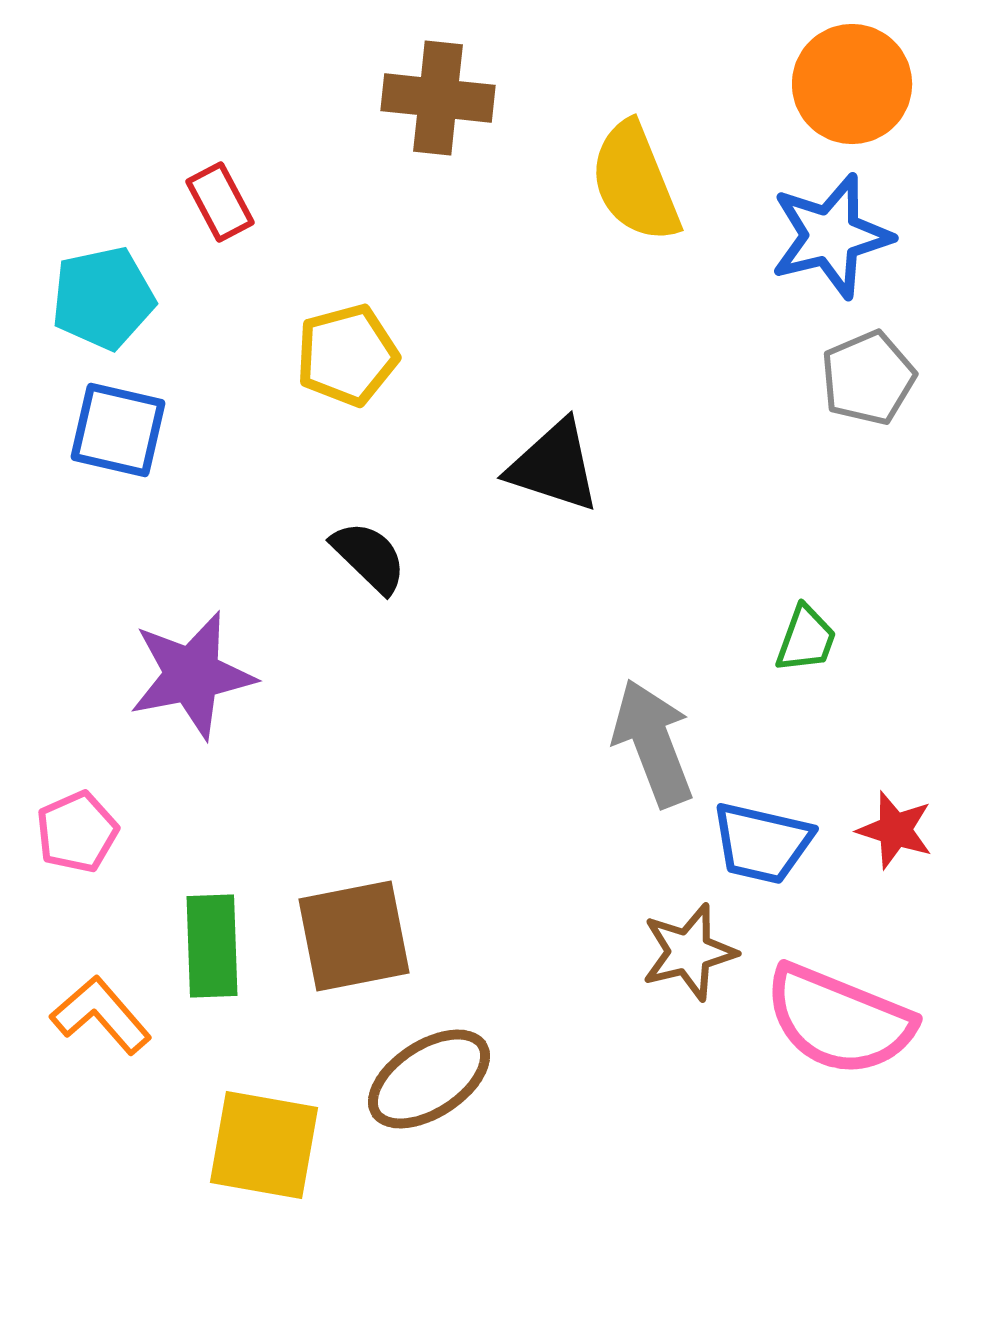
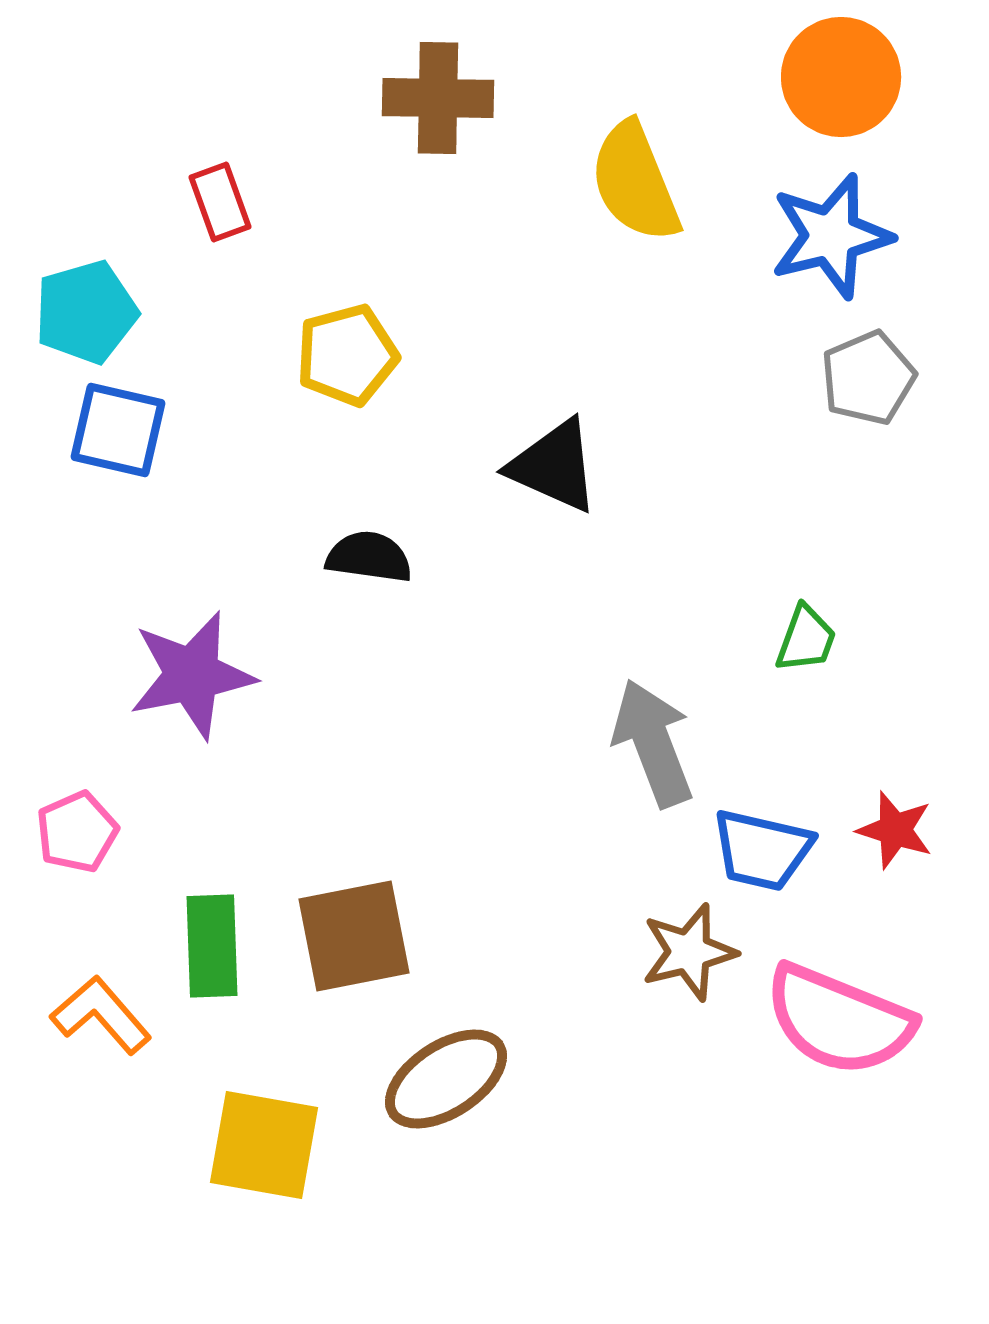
orange circle: moved 11 px left, 7 px up
brown cross: rotated 5 degrees counterclockwise
red rectangle: rotated 8 degrees clockwise
cyan pentagon: moved 17 px left, 14 px down; rotated 4 degrees counterclockwise
black triangle: rotated 6 degrees clockwise
black semicircle: rotated 36 degrees counterclockwise
blue trapezoid: moved 7 px down
brown ellipse: moved 17 px right
